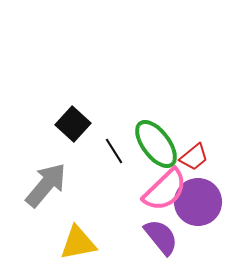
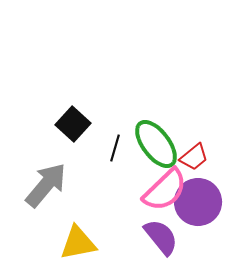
black line: moved 1 px right, 3 px up; rotated 48 degrees clockwise
